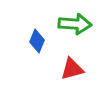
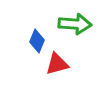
red triangle: moved 15 px left, 5 px up
